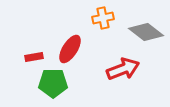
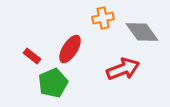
gray diamond: moved 4 px left; rotated 16 degrees clockwise
red rectangle: moved 2 px left, 1 px up; rotated 48 degrees clockwise
green pentagon: rotated 24 degrees counterclockwise
